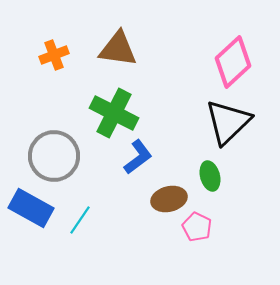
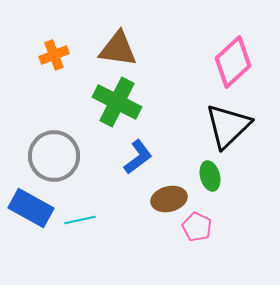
green cross: moved 3 px right, 11 px up
black triangle: moved 4 px down
cyan line: rotated 44 degrees clockwise
